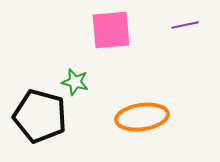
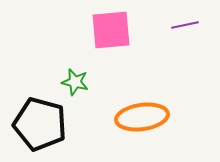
black pentagon: moved 8 px down
